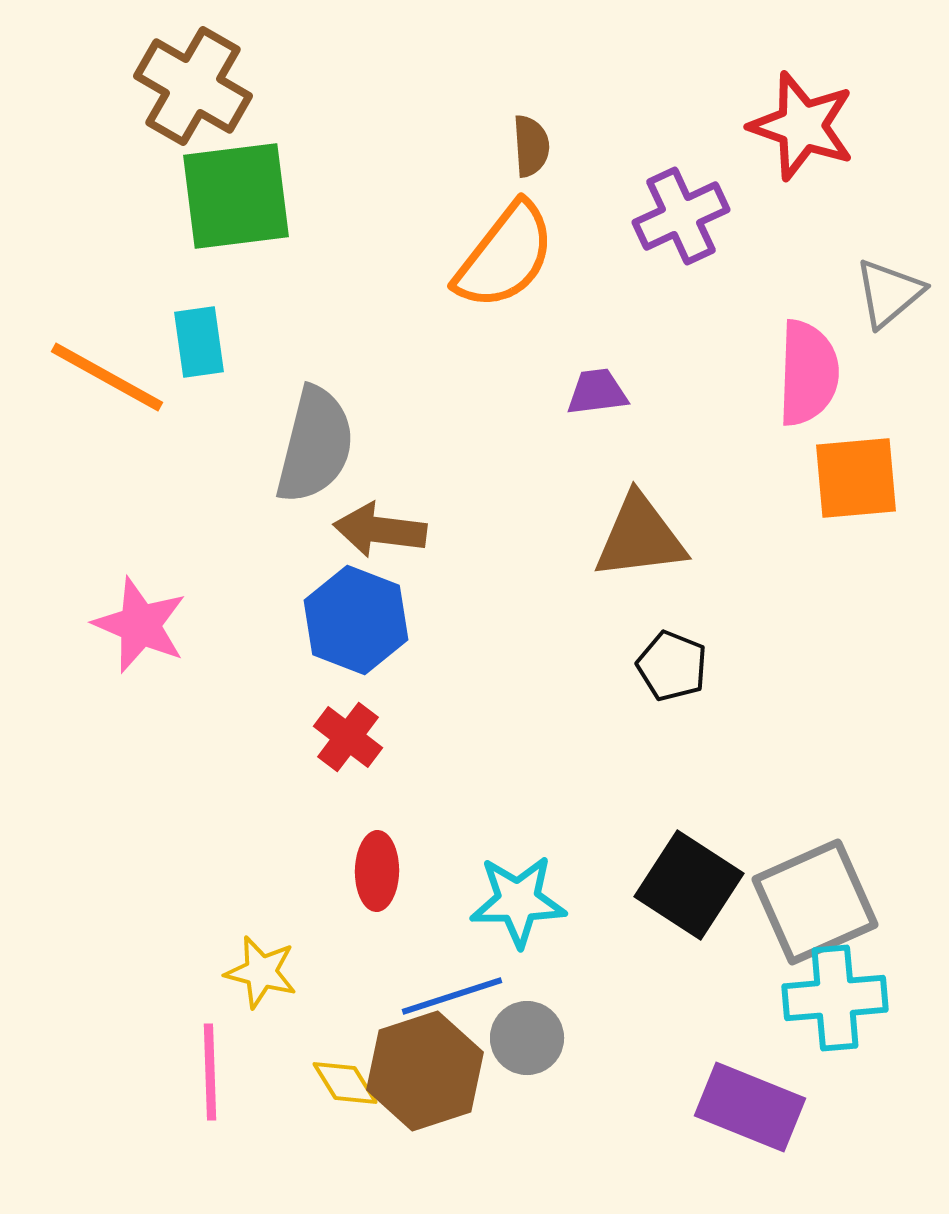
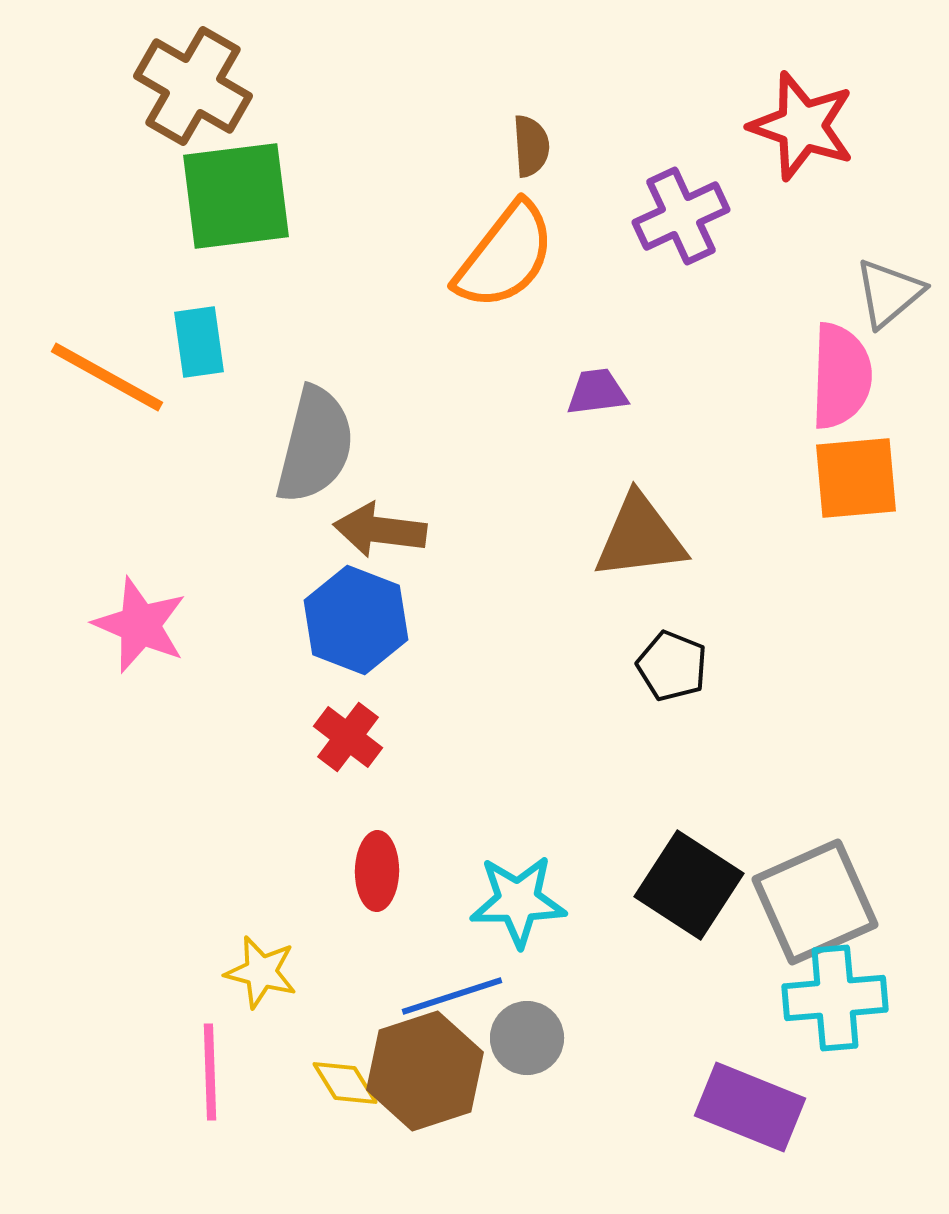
pink semicircle: moved 33 px right, 3 px down
